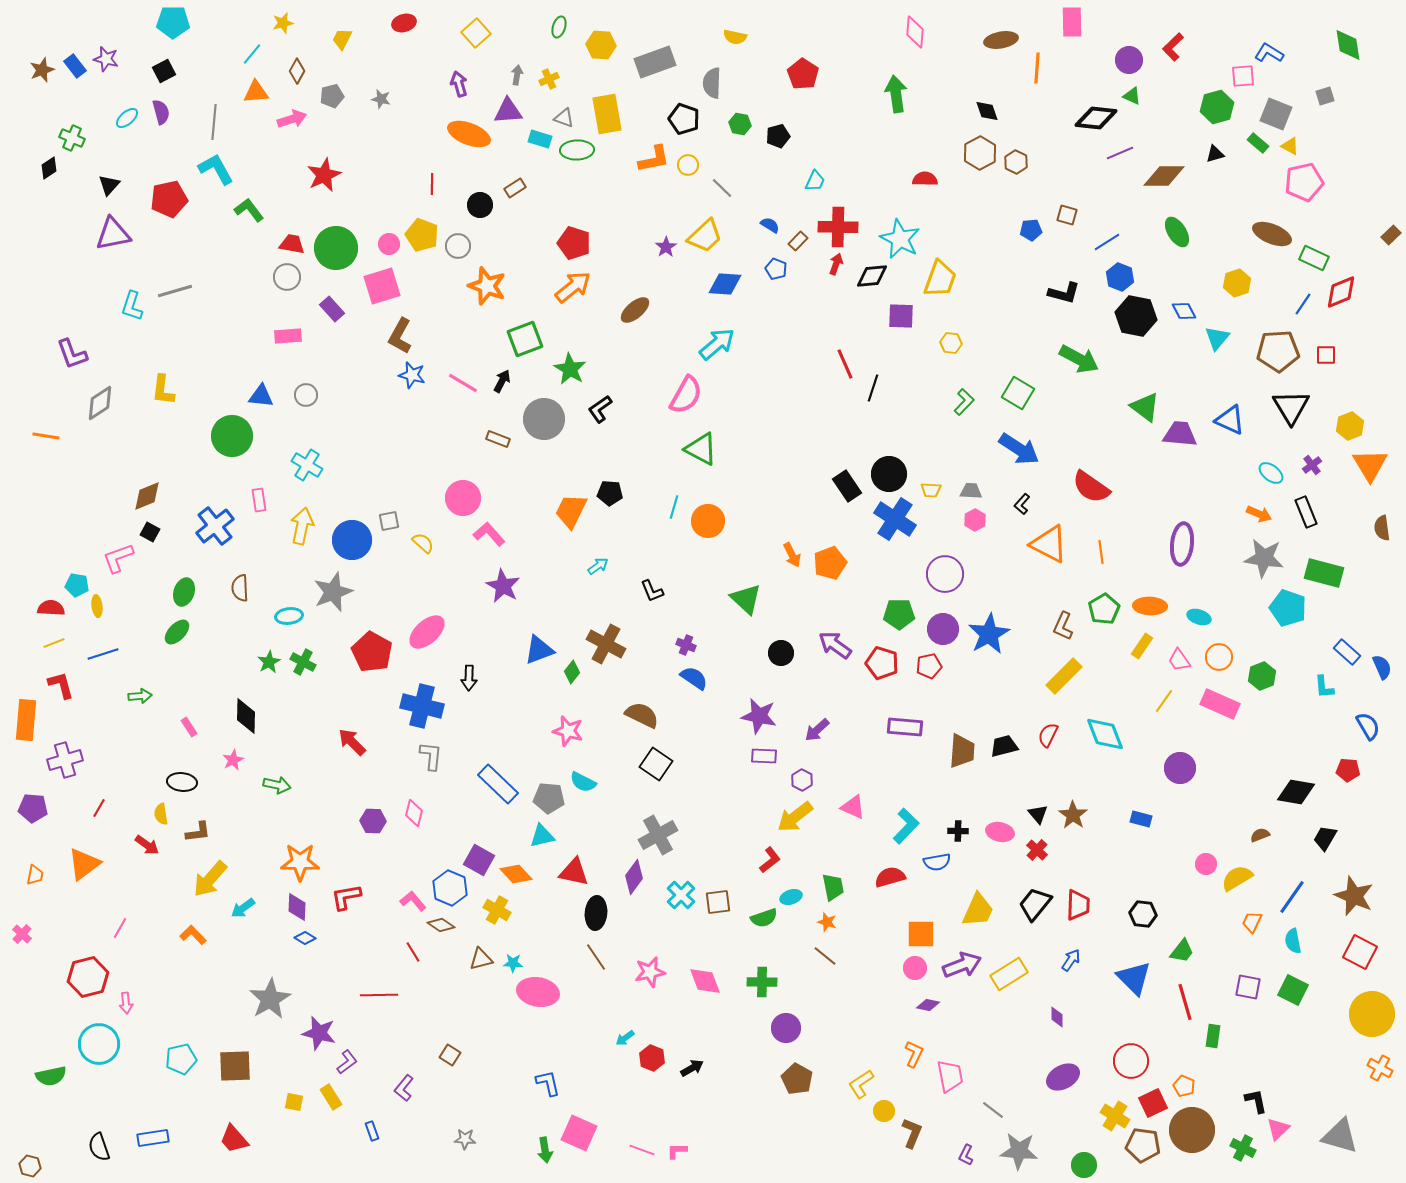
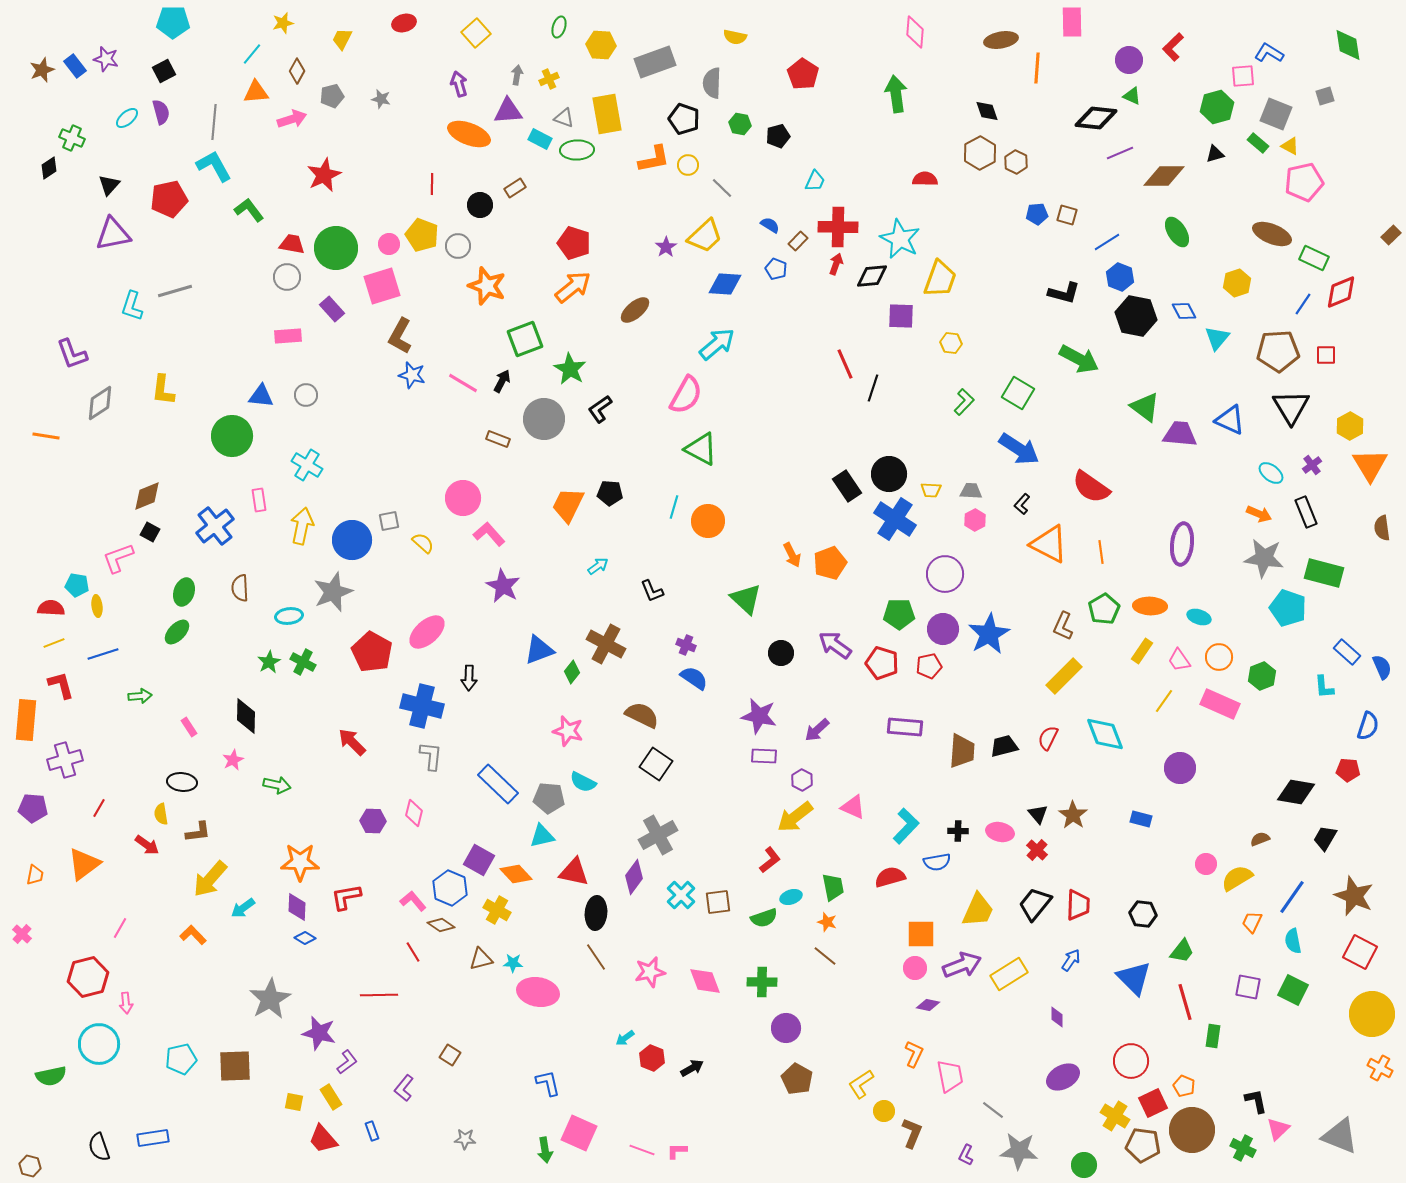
cyan rectangle at (540, 139): rotated 10 degrees clockwise
cyan L-shape at (216, 169): moved 2 px left, 3 px up
blue pentagon at (1031, 230): moved 6 px right, 16 px up
yellow hexagon at (1350, 426): rotated 8 degrees counterclockwise
orange trapezoid at (571, 511): moved 3 px left, 6 px up
yellow rectangle at (1142, 646): moved 5 px down
blue semicircle at (1368, 726): rotated 48 degrees clockwise
red semicircle at (1048, 735): moved 3 px down
brown semicircle at (1260, 835): moved 4 px down
gray triangle at (1340, 1136): rotated 6 degrees clockwise
red trapezoid at (234, 1139): moved 89 px right
